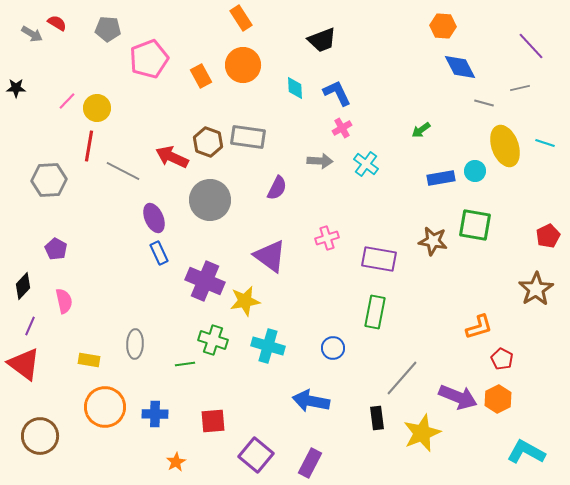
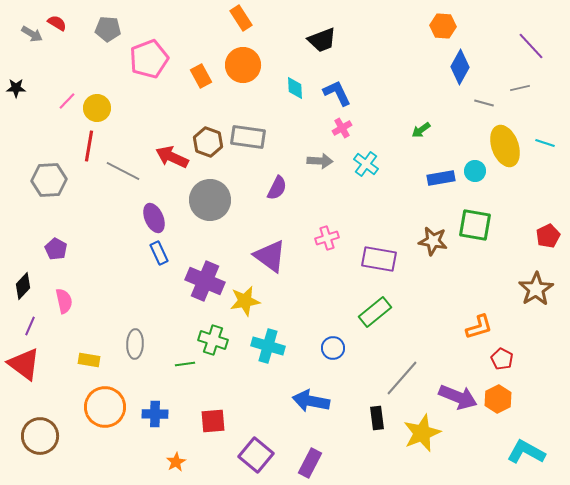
blue diamond at (460, 67): rotated 56 degrees clockwise
green rectangle at (375, 312): rotated 40 degrees clockwise
